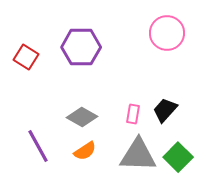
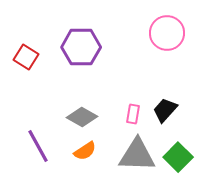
gray triangle: moved 1 px left
